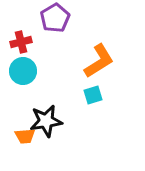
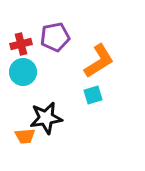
purple pentagon: moved 19 px down; rotated 20 degrees clockwise
red cross: moved 2 px down
cyan circle: moved 1 px down
black star: moved 3 px up
